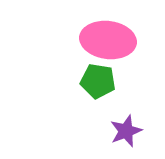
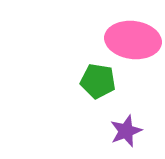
pink ellipse: moved 25 px right
